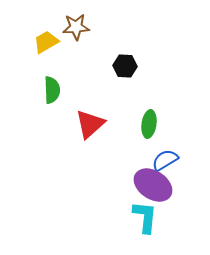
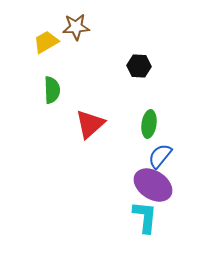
black hexagon: moved 14 px right
blue semicircle: moved 5 px left, 4 px up; rotated 20 degrees counterclockwise
